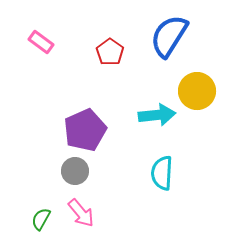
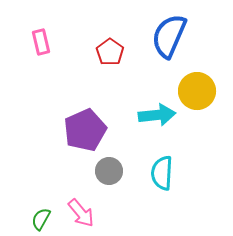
blue semicircle: rotated 9 degrees counterclockwise
pink rectangle: rotated 40 degrees clockwise
gray circle: moved 34 px right
